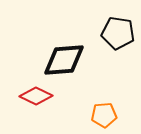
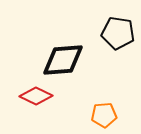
black diamond: moved 1 px left
